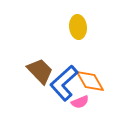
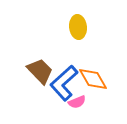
orange diamond: moved 3 px right, 2 px up
pink semicircle: moved 3 px left
